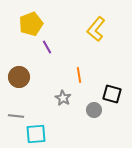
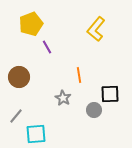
black square: moved 2 px left; rotated 18 degrees counterclockwise
gray line: rotated 56 degrees counterclockwise
